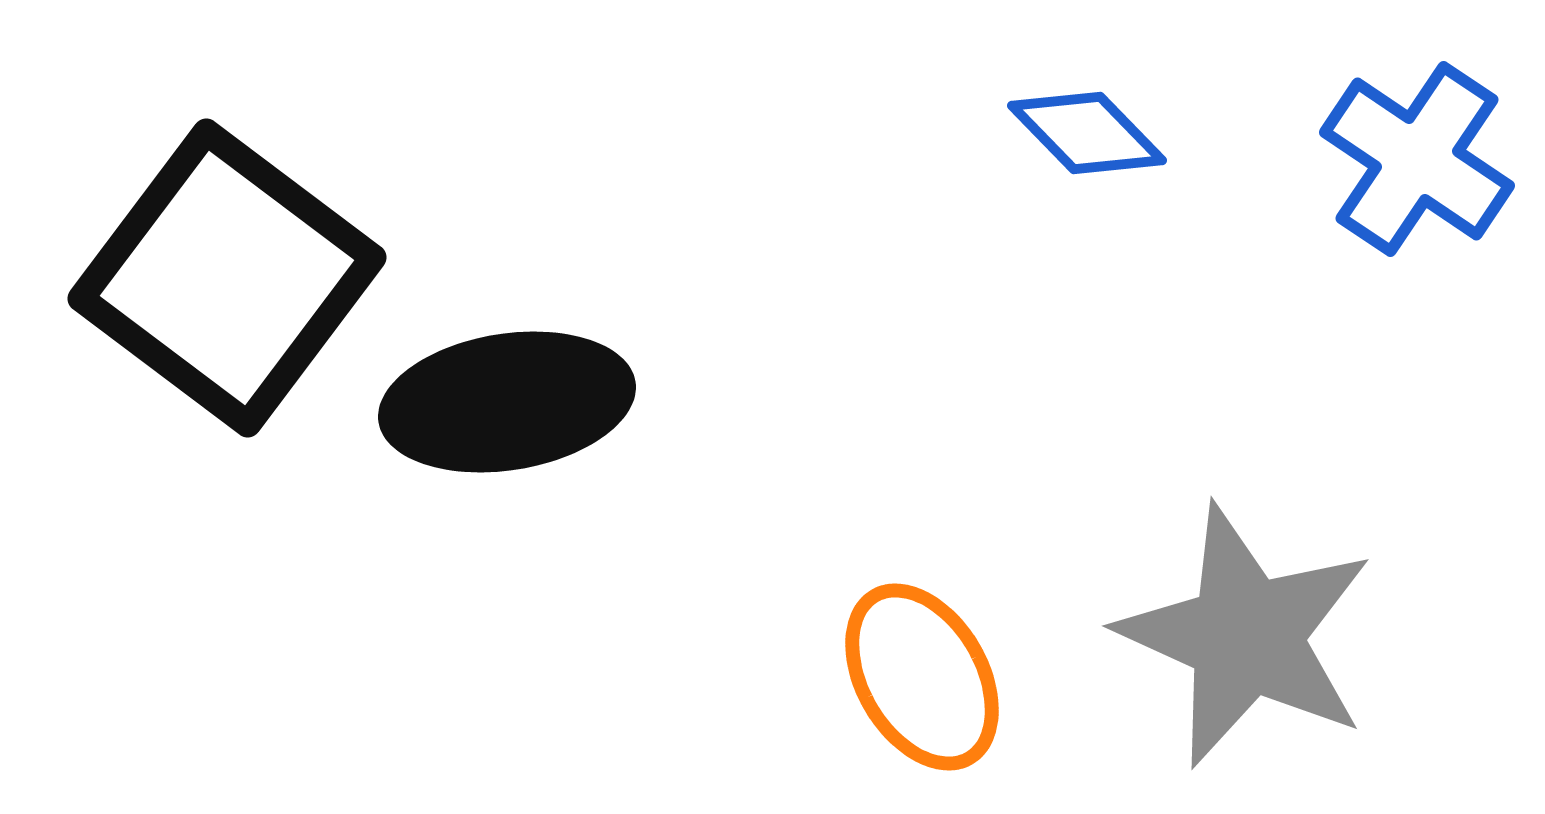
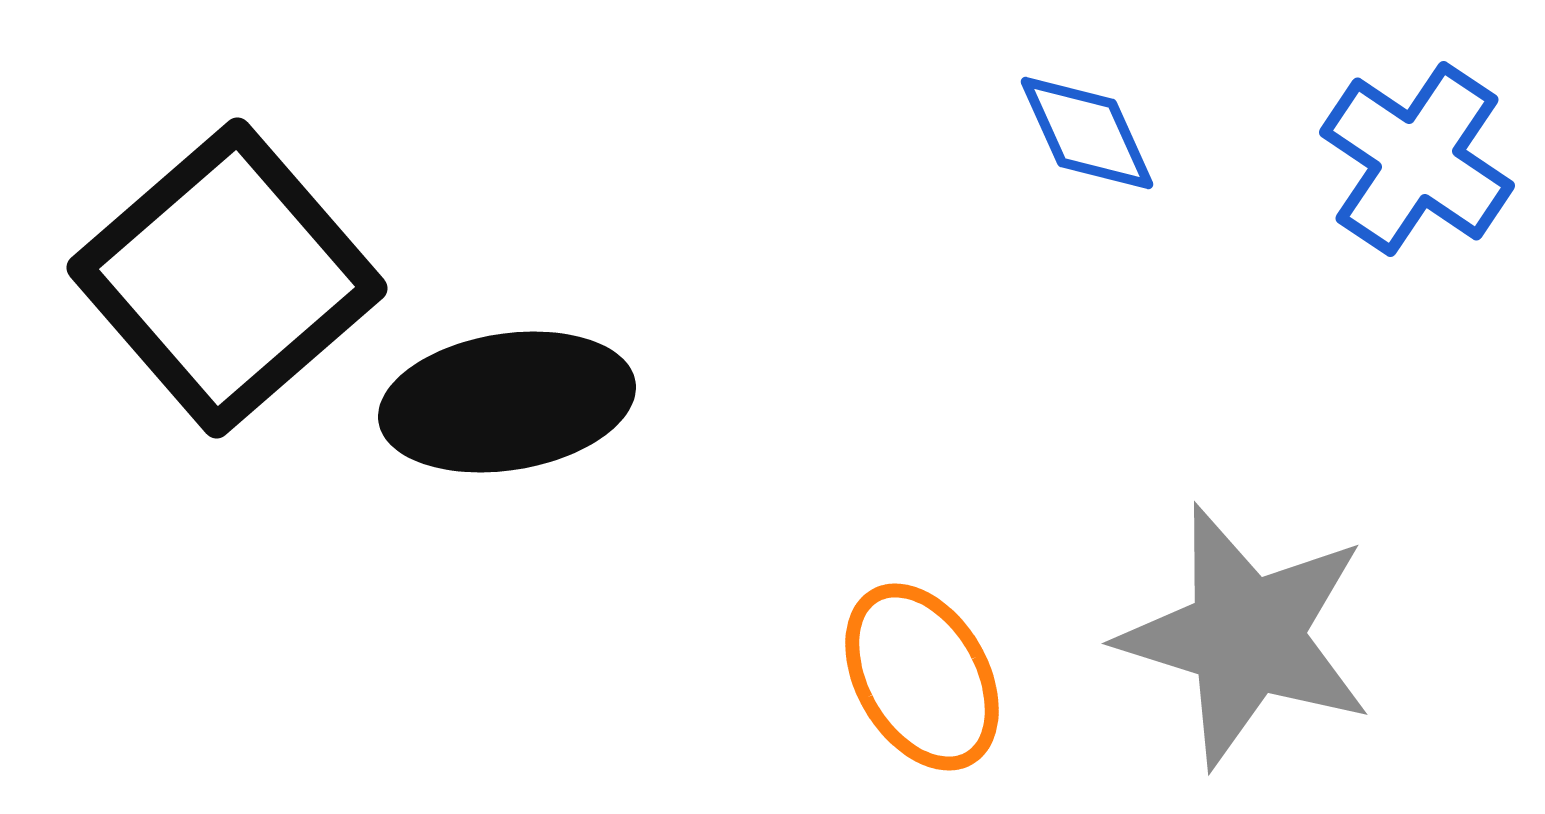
blue diamond: rotated 20 degrees clockwise
black square: rotated 12 degrees clockwise
gray star: rotated 7 degrees counterclockwise
